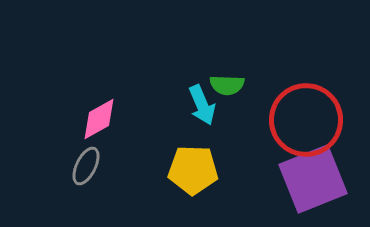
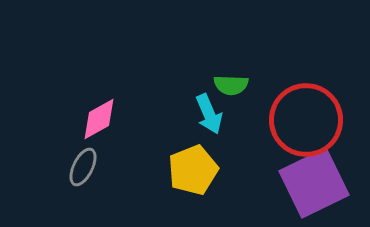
green semicircle: moved 4 px right
cyan arrow: moved 7 px right, 9 px down
gray ellipse: moved 3 px left, 1 px down
yellow pentagon: rotated 24 degrees counterclockwise
purple square: moved 1 px right, 4 px down; rotated 4 degrees counterclockwise
